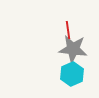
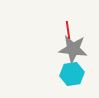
cyan hexagon: rotated 15 degrees clockwise
